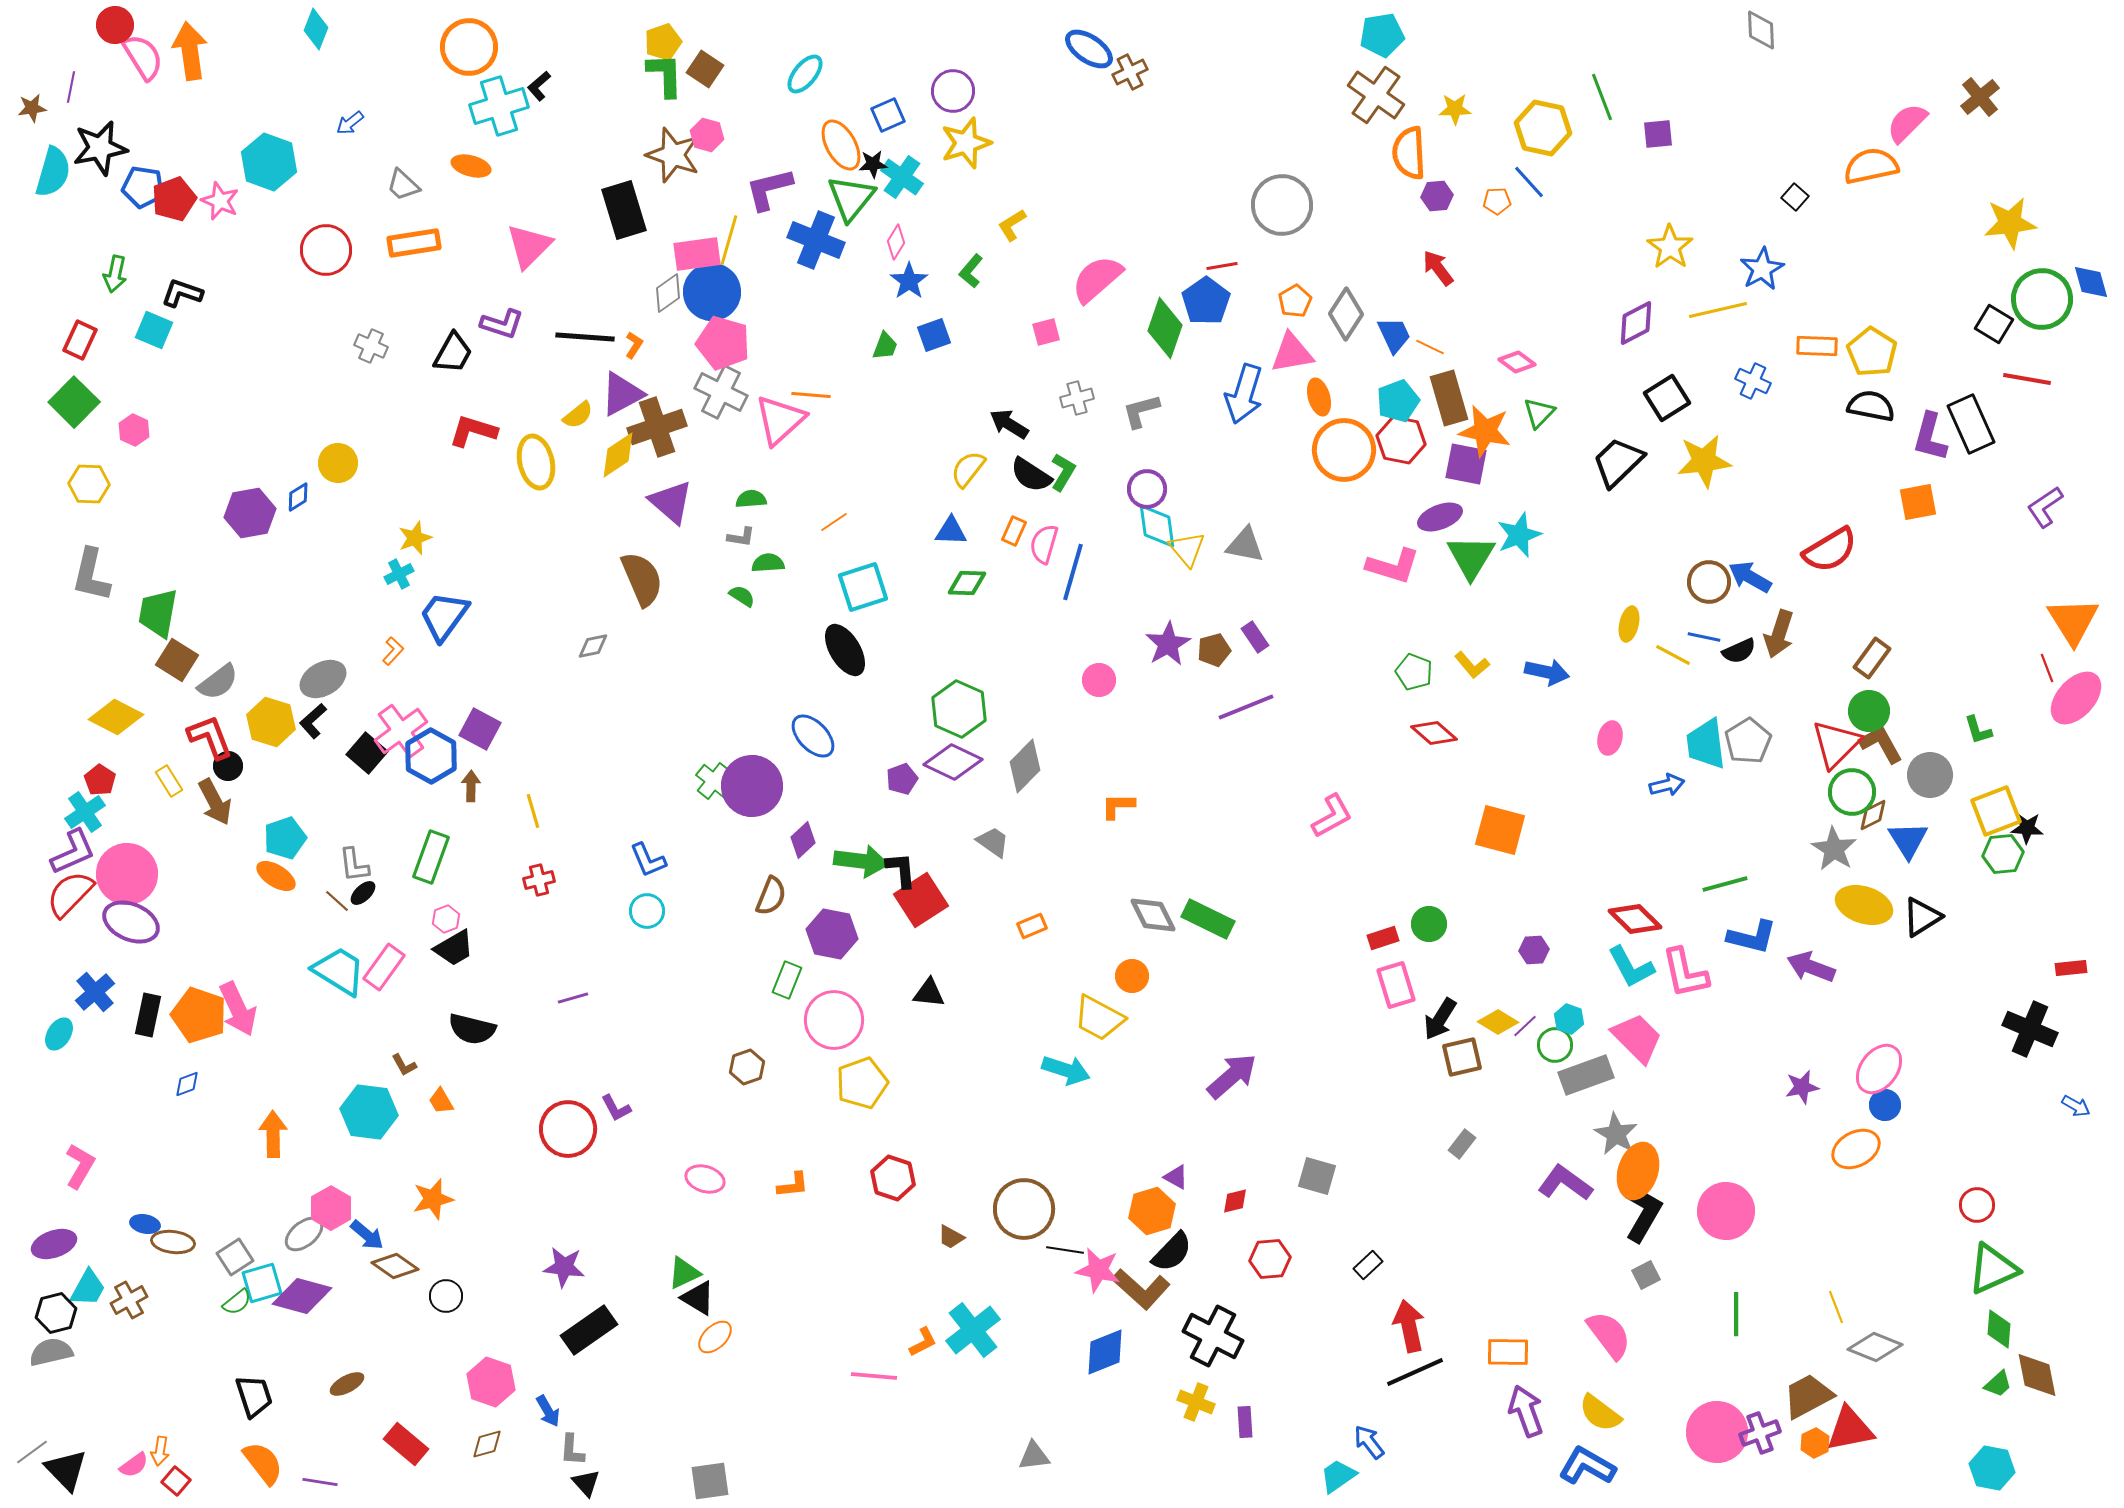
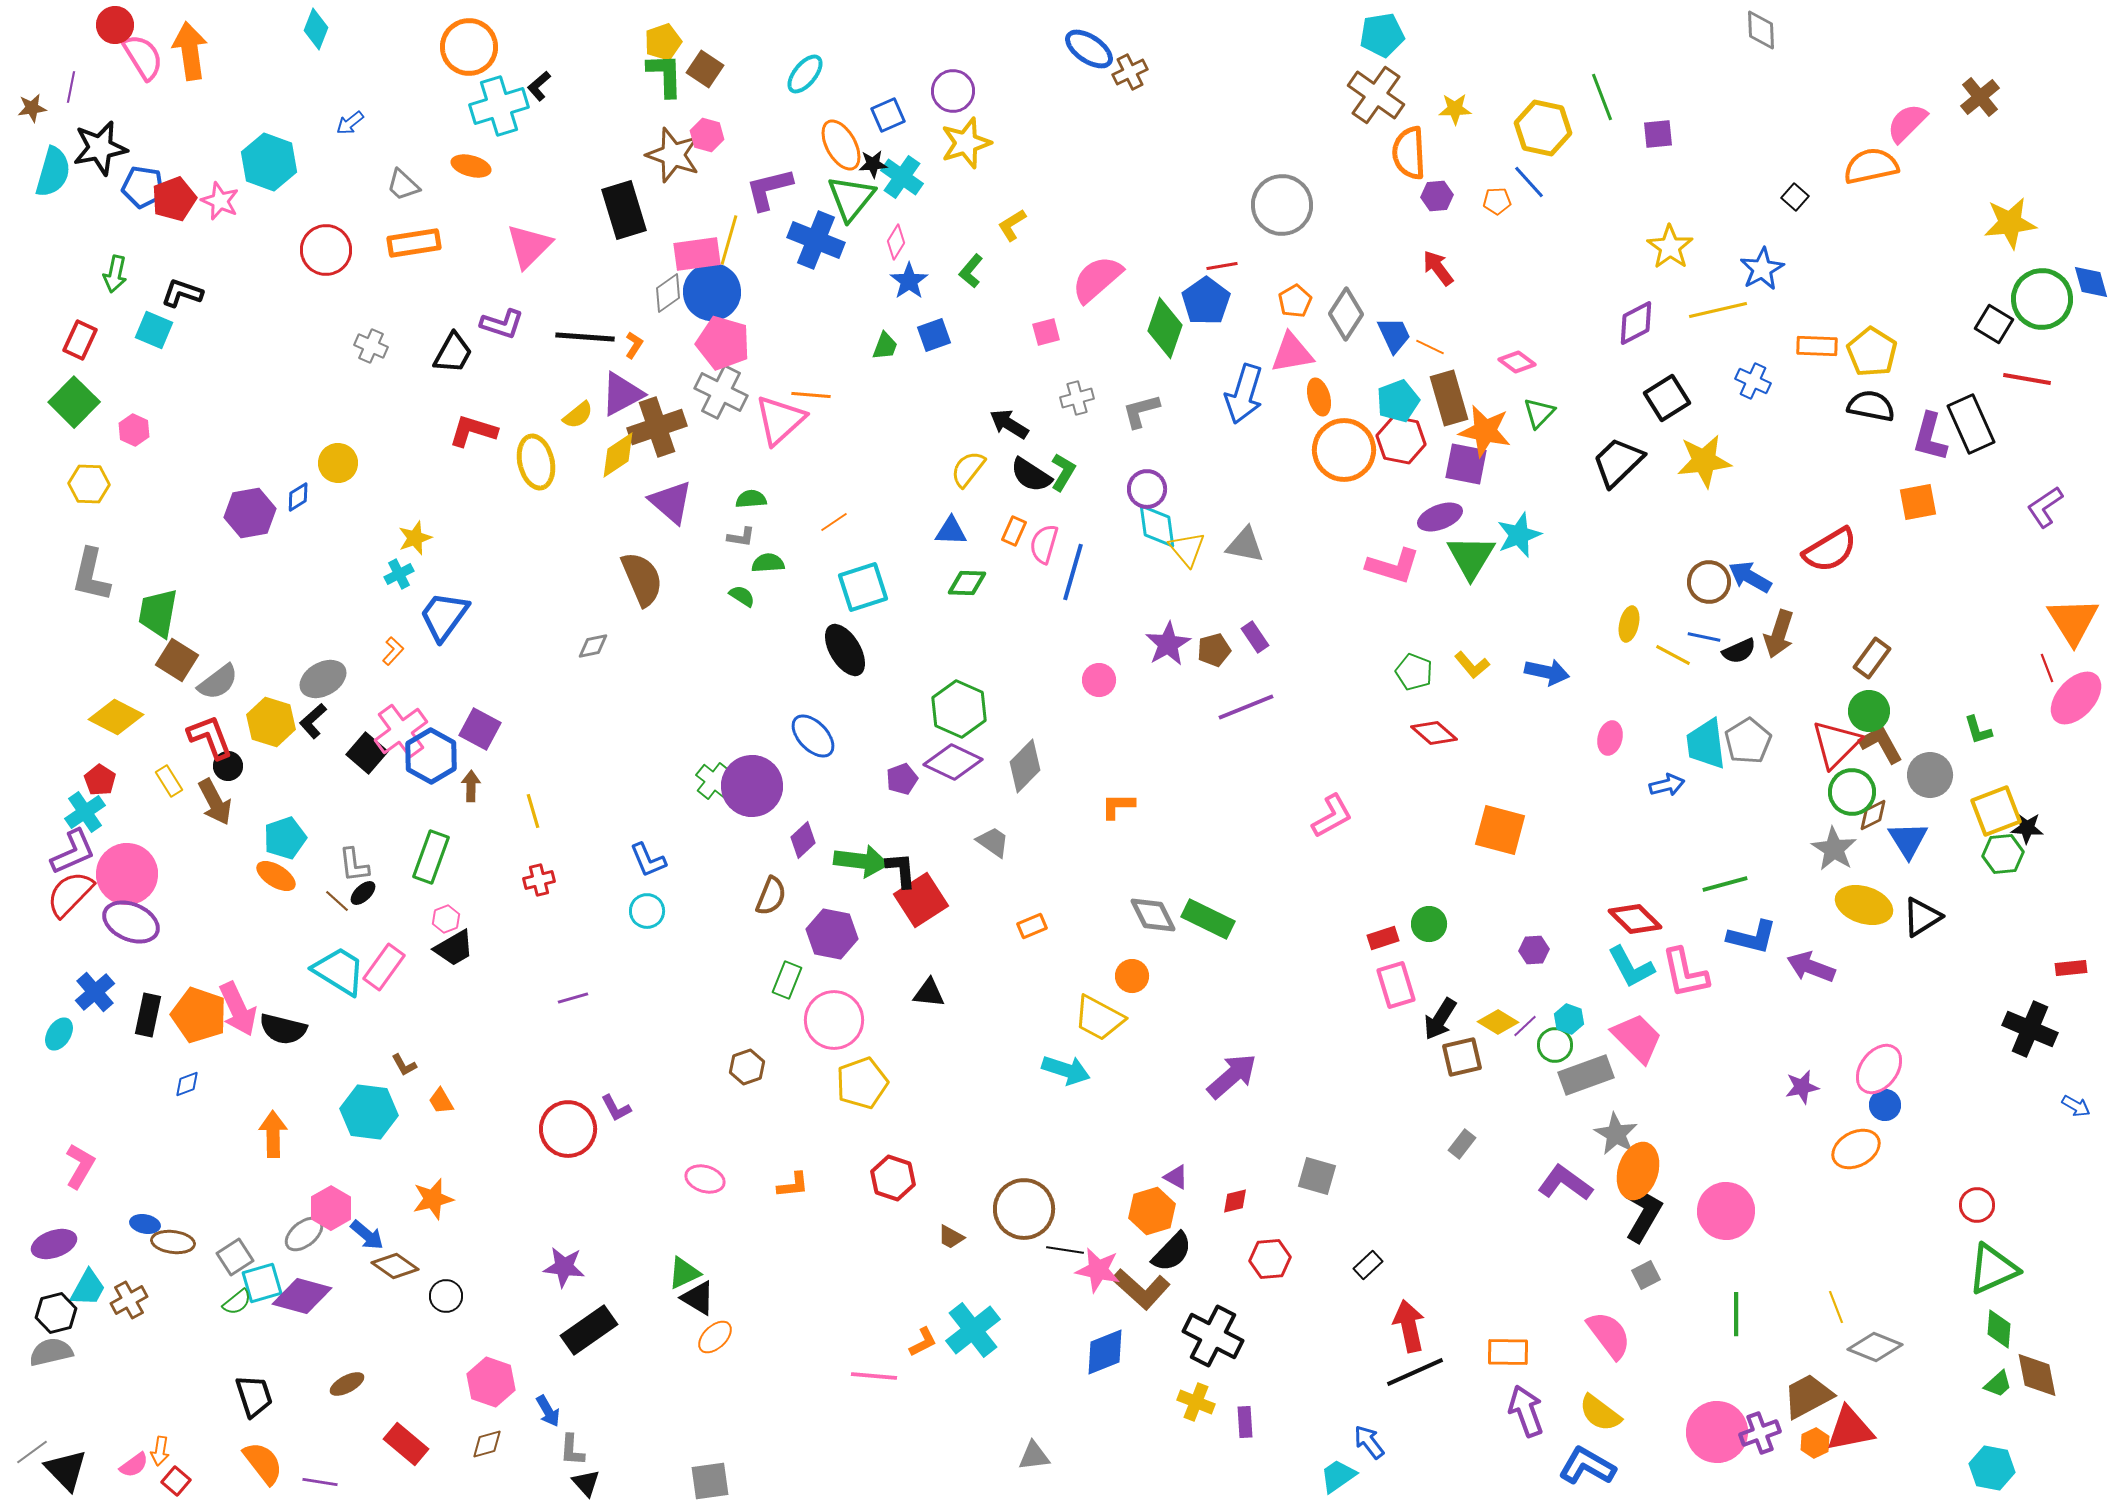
black semicircle at (472, 1029): moved 189 px left
